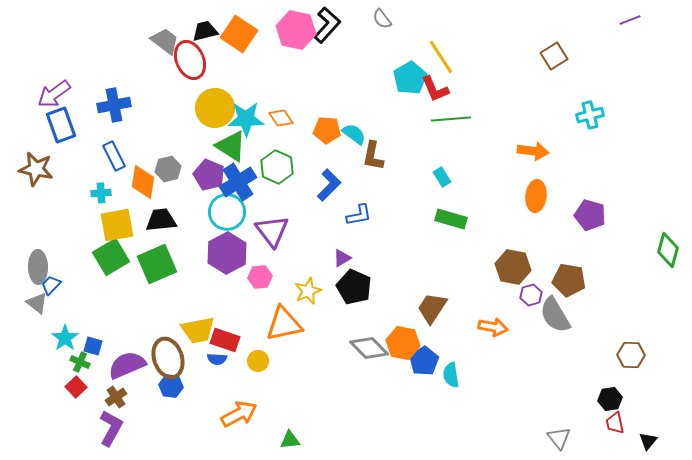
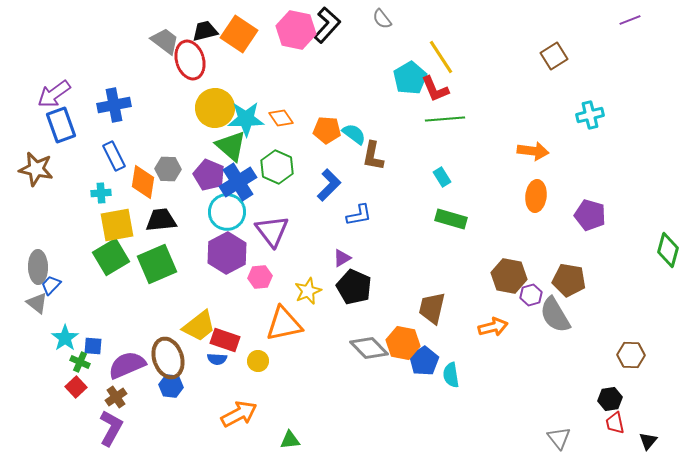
red ellipse at (190, 60): rotated 6 degrees clockwise
green line at (451, 119): moved 6 px left
green triangle at (231, 146): rotated 8 degrees clockwise
gray hexagon at (168, 169): rotated 15 degrees clockwise
brown hexagon at (513, 267): moved 4 px left, 9 px down
brown trapezoid at (432, 308): rotated 20 degrees counterclockwise
orange arrow at (493, 327): rotated 24 degrees counterclockwise
yellow trapezoid at (198, 330): moved 1 px right, 4 px up; rotated 27 degrees counterclockwise
blue square at (93, 346): rotated 12 degrees counterclockwise
